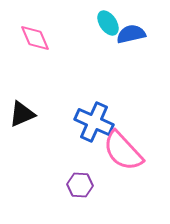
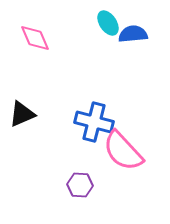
blue semicircle: moved 2 px right; rotated 8 degrees clockwise
blue cross: rotated 9 degrees counterclockwise
